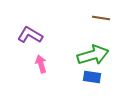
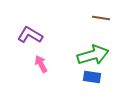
pink arrow: rotated 12 degrees counterclockwise
